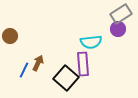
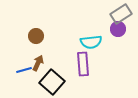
brown circle: moved 26 px right
blue line: rotated 49 degrees clockwise
black square: moved 14 px left, 4 px down
